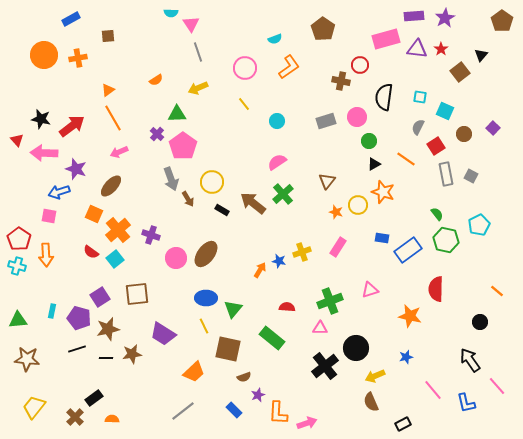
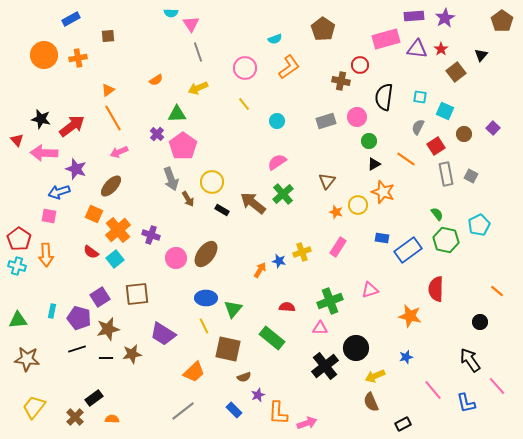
brown square at (460, 72): moved 4 px left
